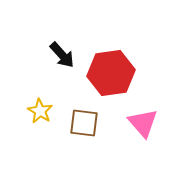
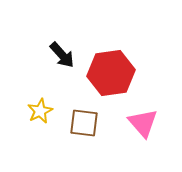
yellow star: rotated 15 degrees clockwise
